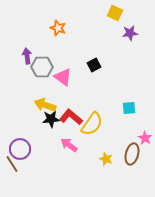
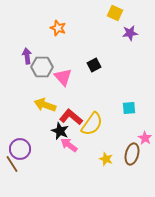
pink triangle: rotated 12 degrees clockwise
black star: moved 9 px right, 12 px down; rotated 30 degrees clockwise
